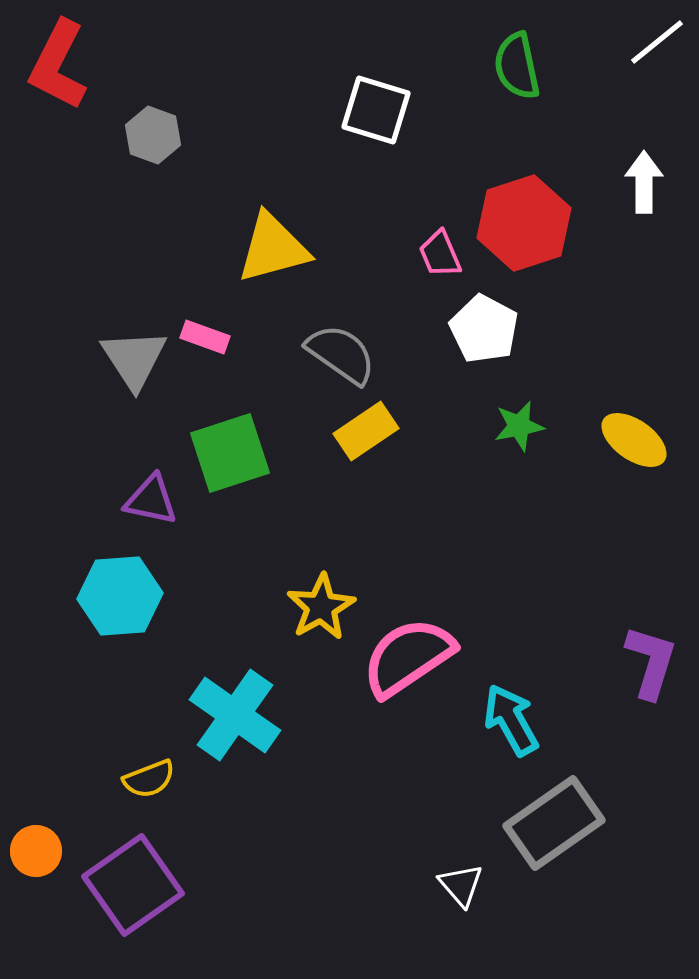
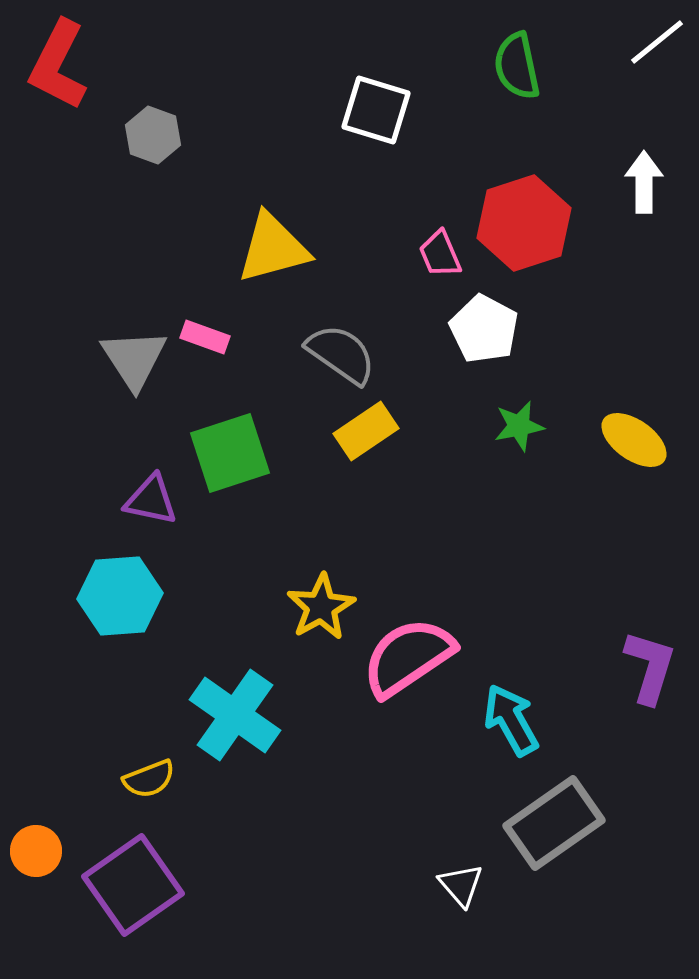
purple L-shape: moved 1 px left, 5 px down
